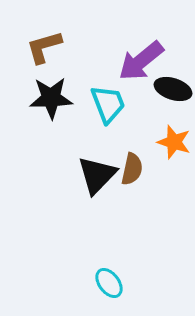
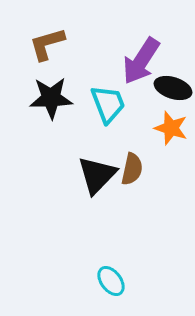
brown L-shape: moved 3 px right, 3 px up
purple arrow: rotated 18 degrees counterclockwise
black ellipse: moved 1 px up
orange star: moved 3 px left, 14 px up
cyan ellipse: moved 2 px right, 2 px up
